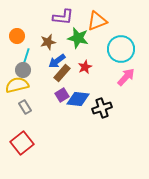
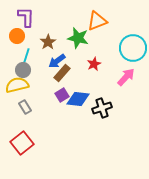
purple L-shape: moved 37 px left; rotated 95 degrees counterclockwise
brown star: rotated 21 degrees counterclockwise
cyan circle: moved 12 px right, 1 px up
red star: moved 9 px right, 3 px up
